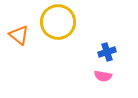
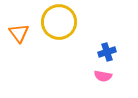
yellow circle: moved 1 px right
orange triangle: moved 2 px up; rotated 15 degrees clockwise
